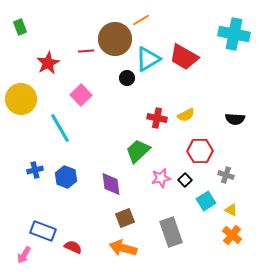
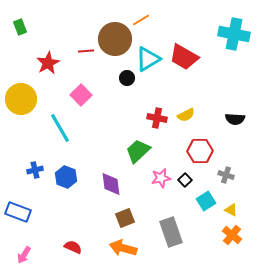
blue rectangle: moved 25 px left, 19 px up
